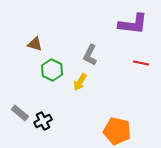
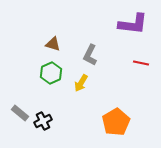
brown triangle: moved 18 px right
green hexagon: moved 1 px left, 3 px down; rotated 10 degrees clockwise
yellow arrow: moved 1 px right, 1 px down
orange pentagon: moved 1 px left, 9 px up; rotated 28 degrees clockwise
